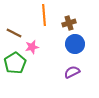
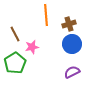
orange line: moved 2 px right
brown cross: moved 1 px down
brown line: moved 1 px right, 1 px down; rotated 35 degrees clockwise
blue circle: moved 3 px left
